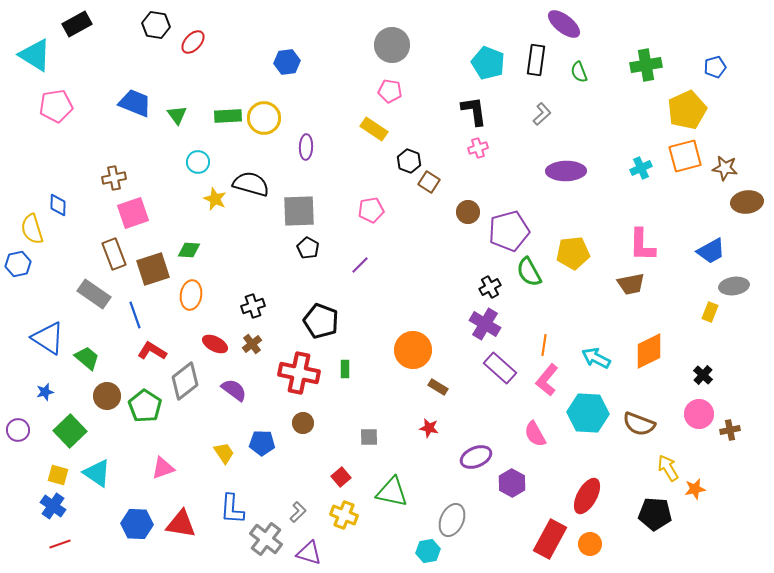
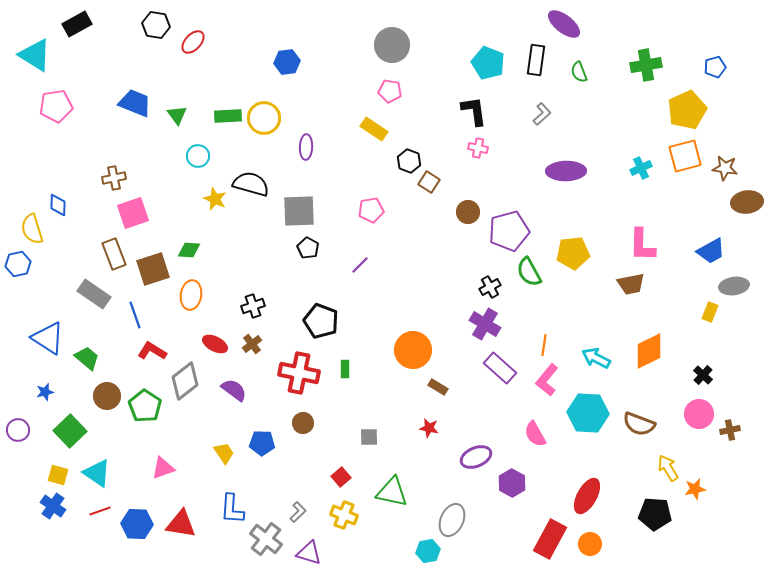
pink cross at (478, 148): rotated 30 degrees clockwise
cyan circle at (198, 162): moved 6 px up
red line at (60, 544): moved 40 px right, 33 px up
